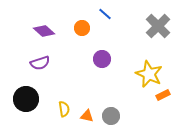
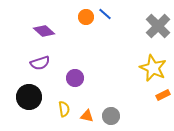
orange circle: moved 4 px right, 11 px up
purple circle: moved 27 px left, 19 px down
yellow star: moved 4 px right, 6 px up
black circle: moved 3 px right, 2 px up
